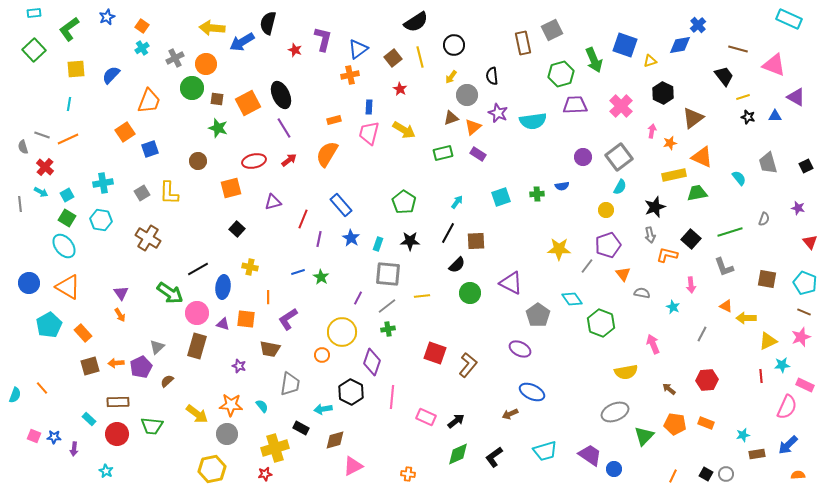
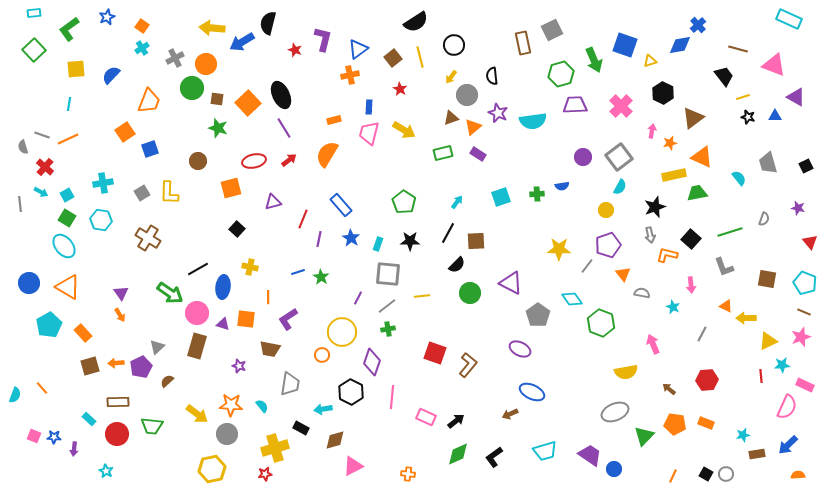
orange square at (248, 103): rotated 15 degrees counterclockwise
